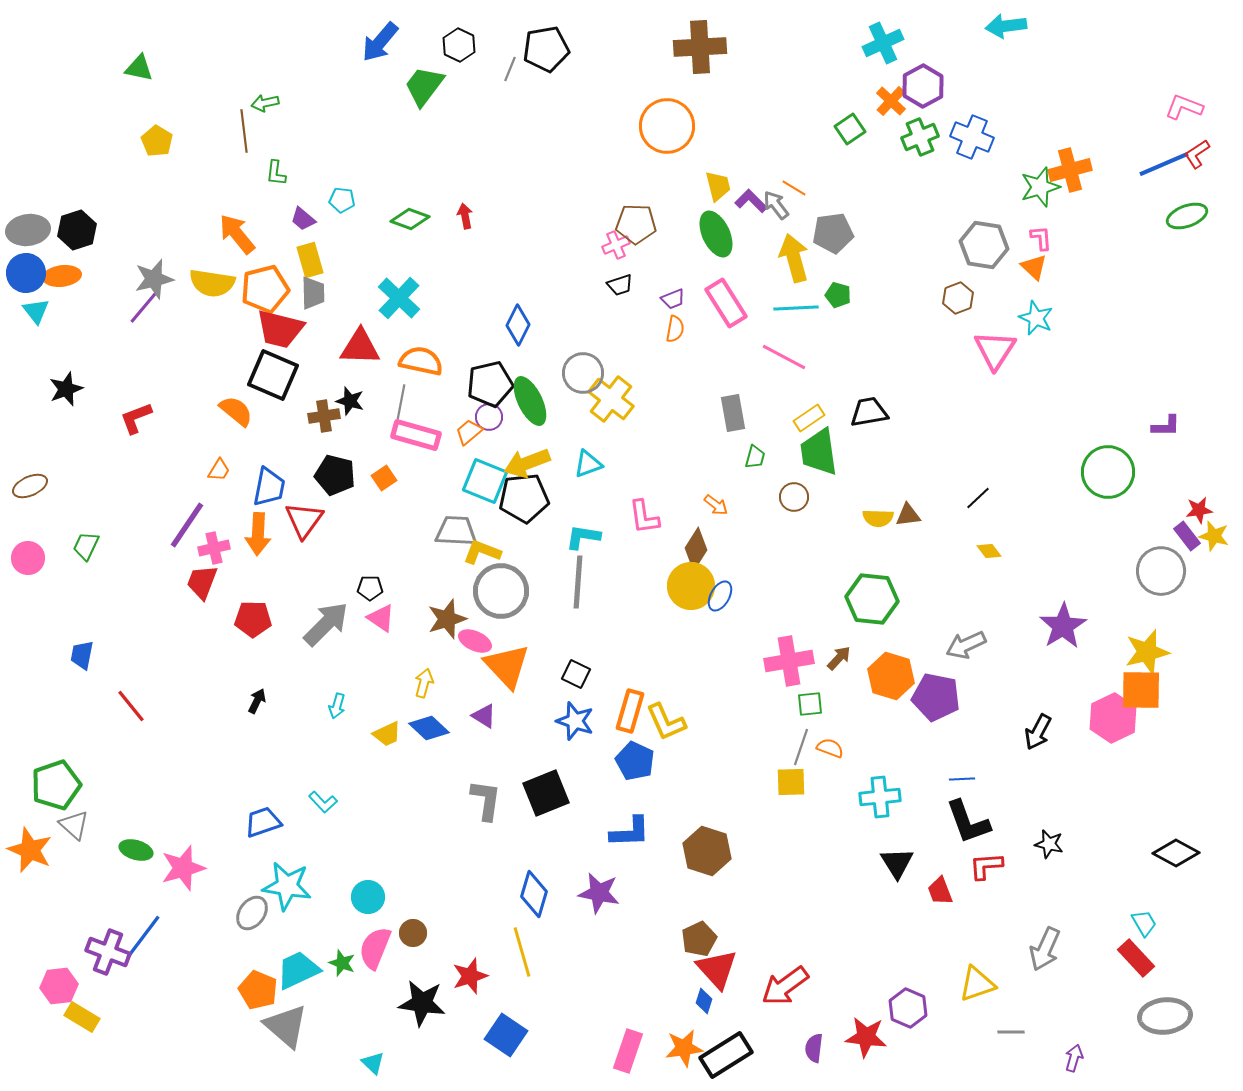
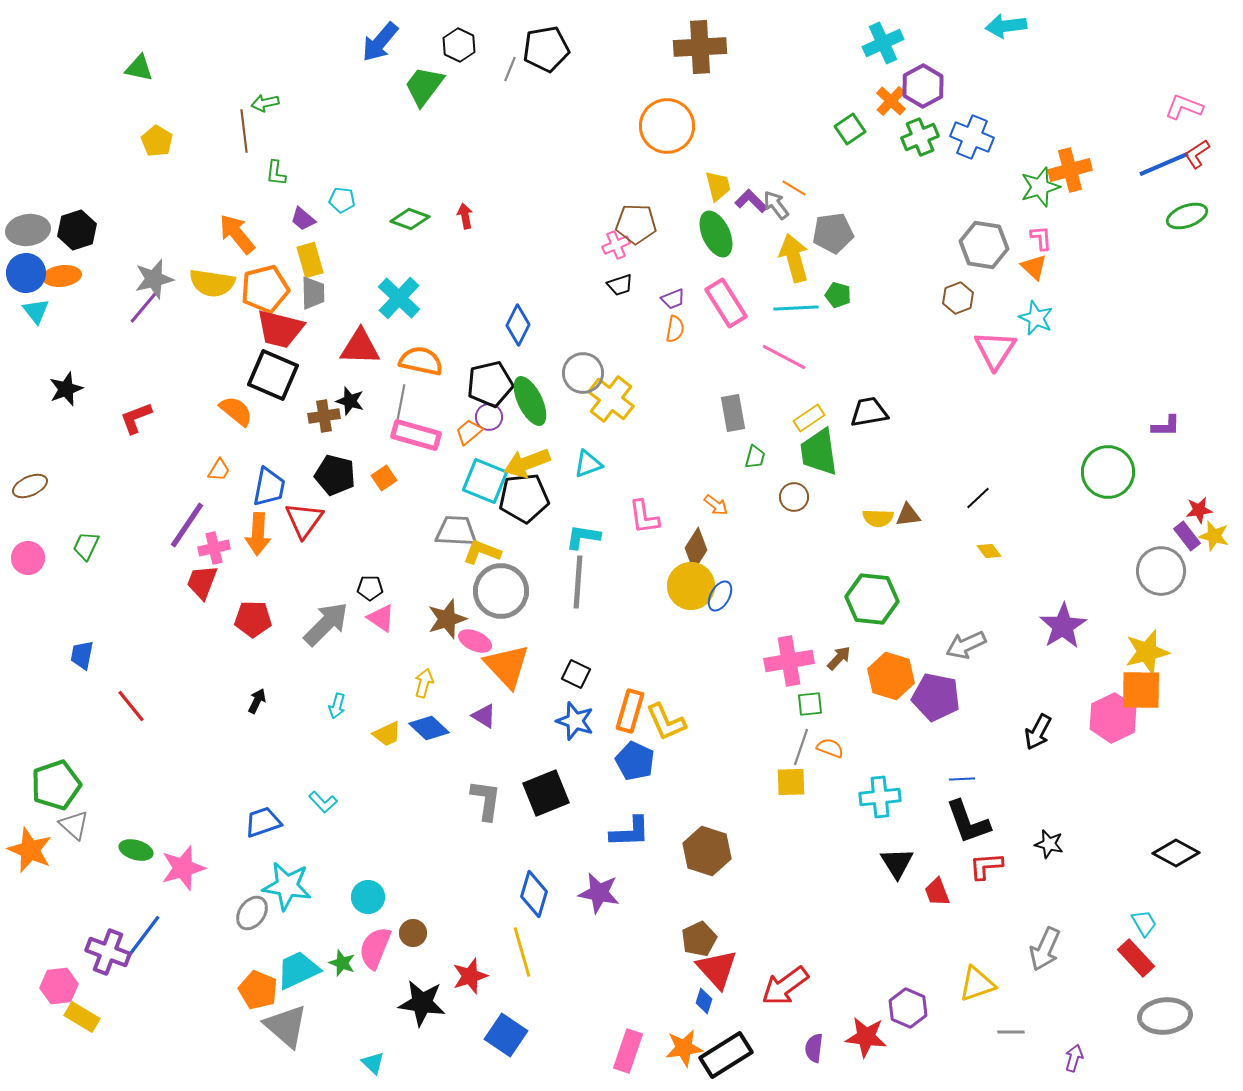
red trapezoid at (940, 891): moved 3 px left, 1 px down
